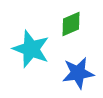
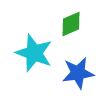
cyan star: moved 3 px right, 4 px down
